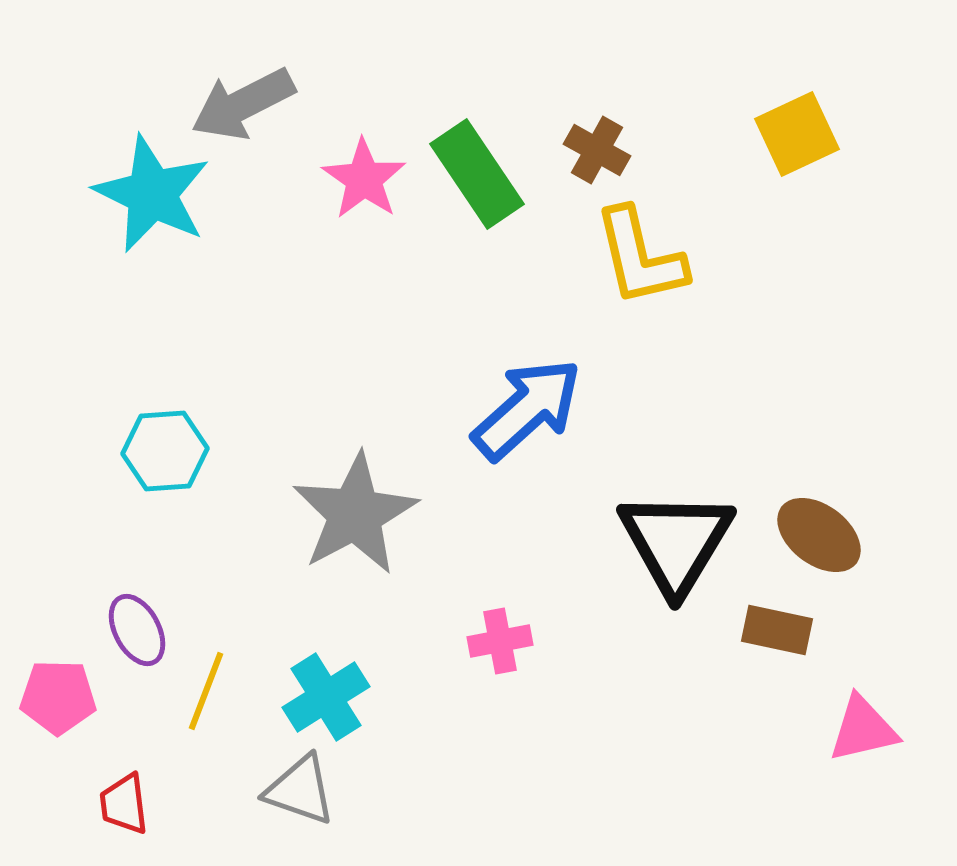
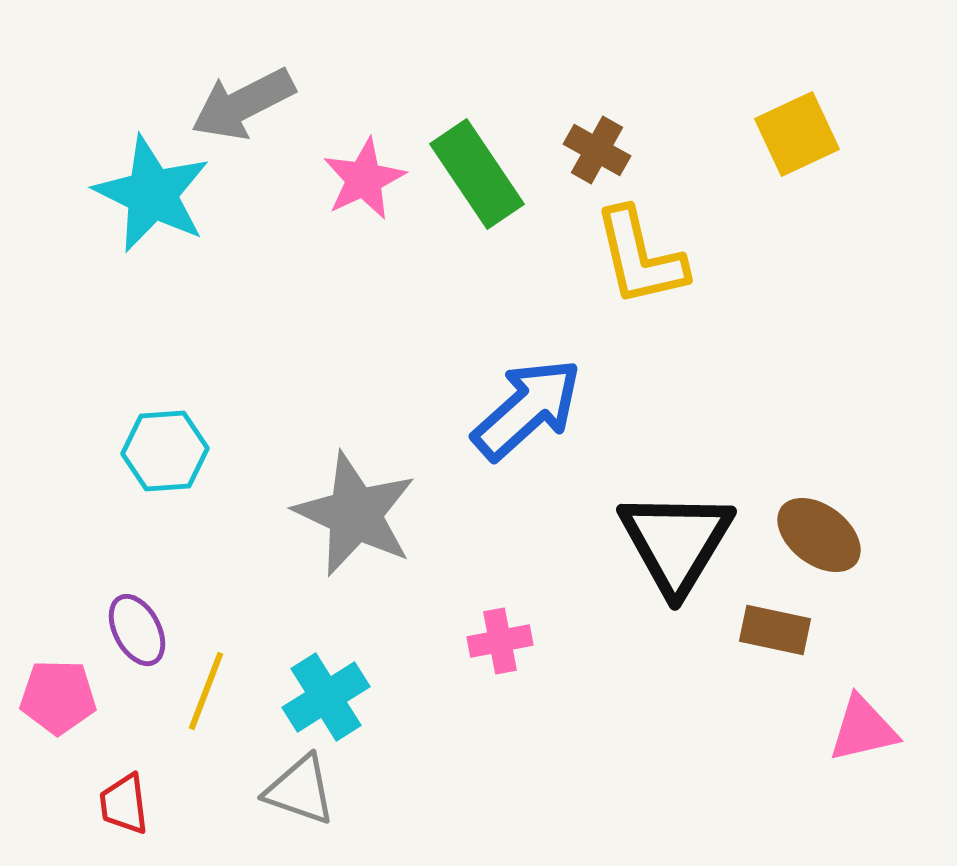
pink star: rotated 12 degrees clockwise
gray star: rotated 19 degrees counterclockwise
brown rectangle: moved 2 px left
